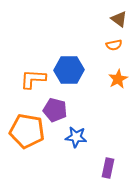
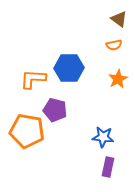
blue hexagon: moved 2 px up
blue star: moved 27 px right
purple rectangle: moved 1 px up
